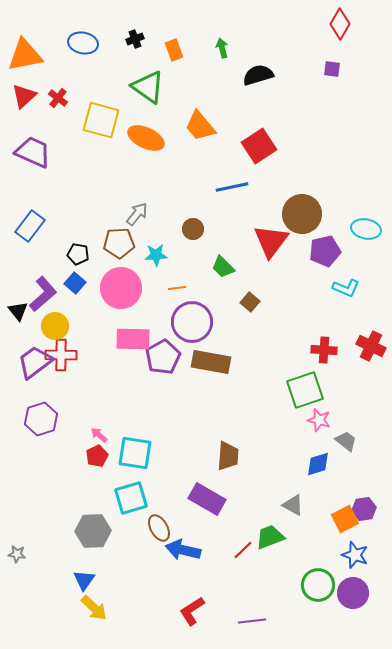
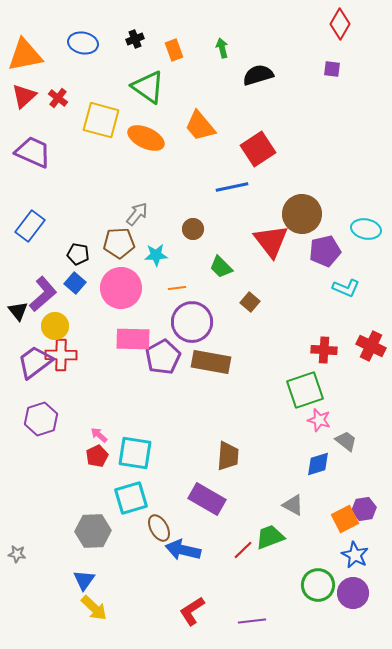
red square at (259, 146): moved 1 px left, 3 px down
red triangle at (271, 241): rotated 15 degrees counterclockwise
green trapezoid at (223, 267): moved 2 px left
blue star at (355, 555): rotated 8 degrees clockwise
